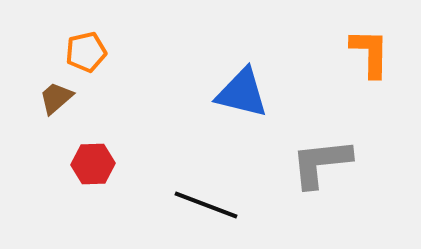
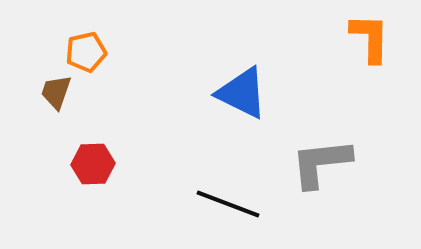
orange L-shape: moved 15 px up
blue triangle: rotated 12 degrees clockwise
brown trapezoid: moved 6 px up; rotated 30 degrees counterclockwise
black line: moved 22 px right, 1 px up
